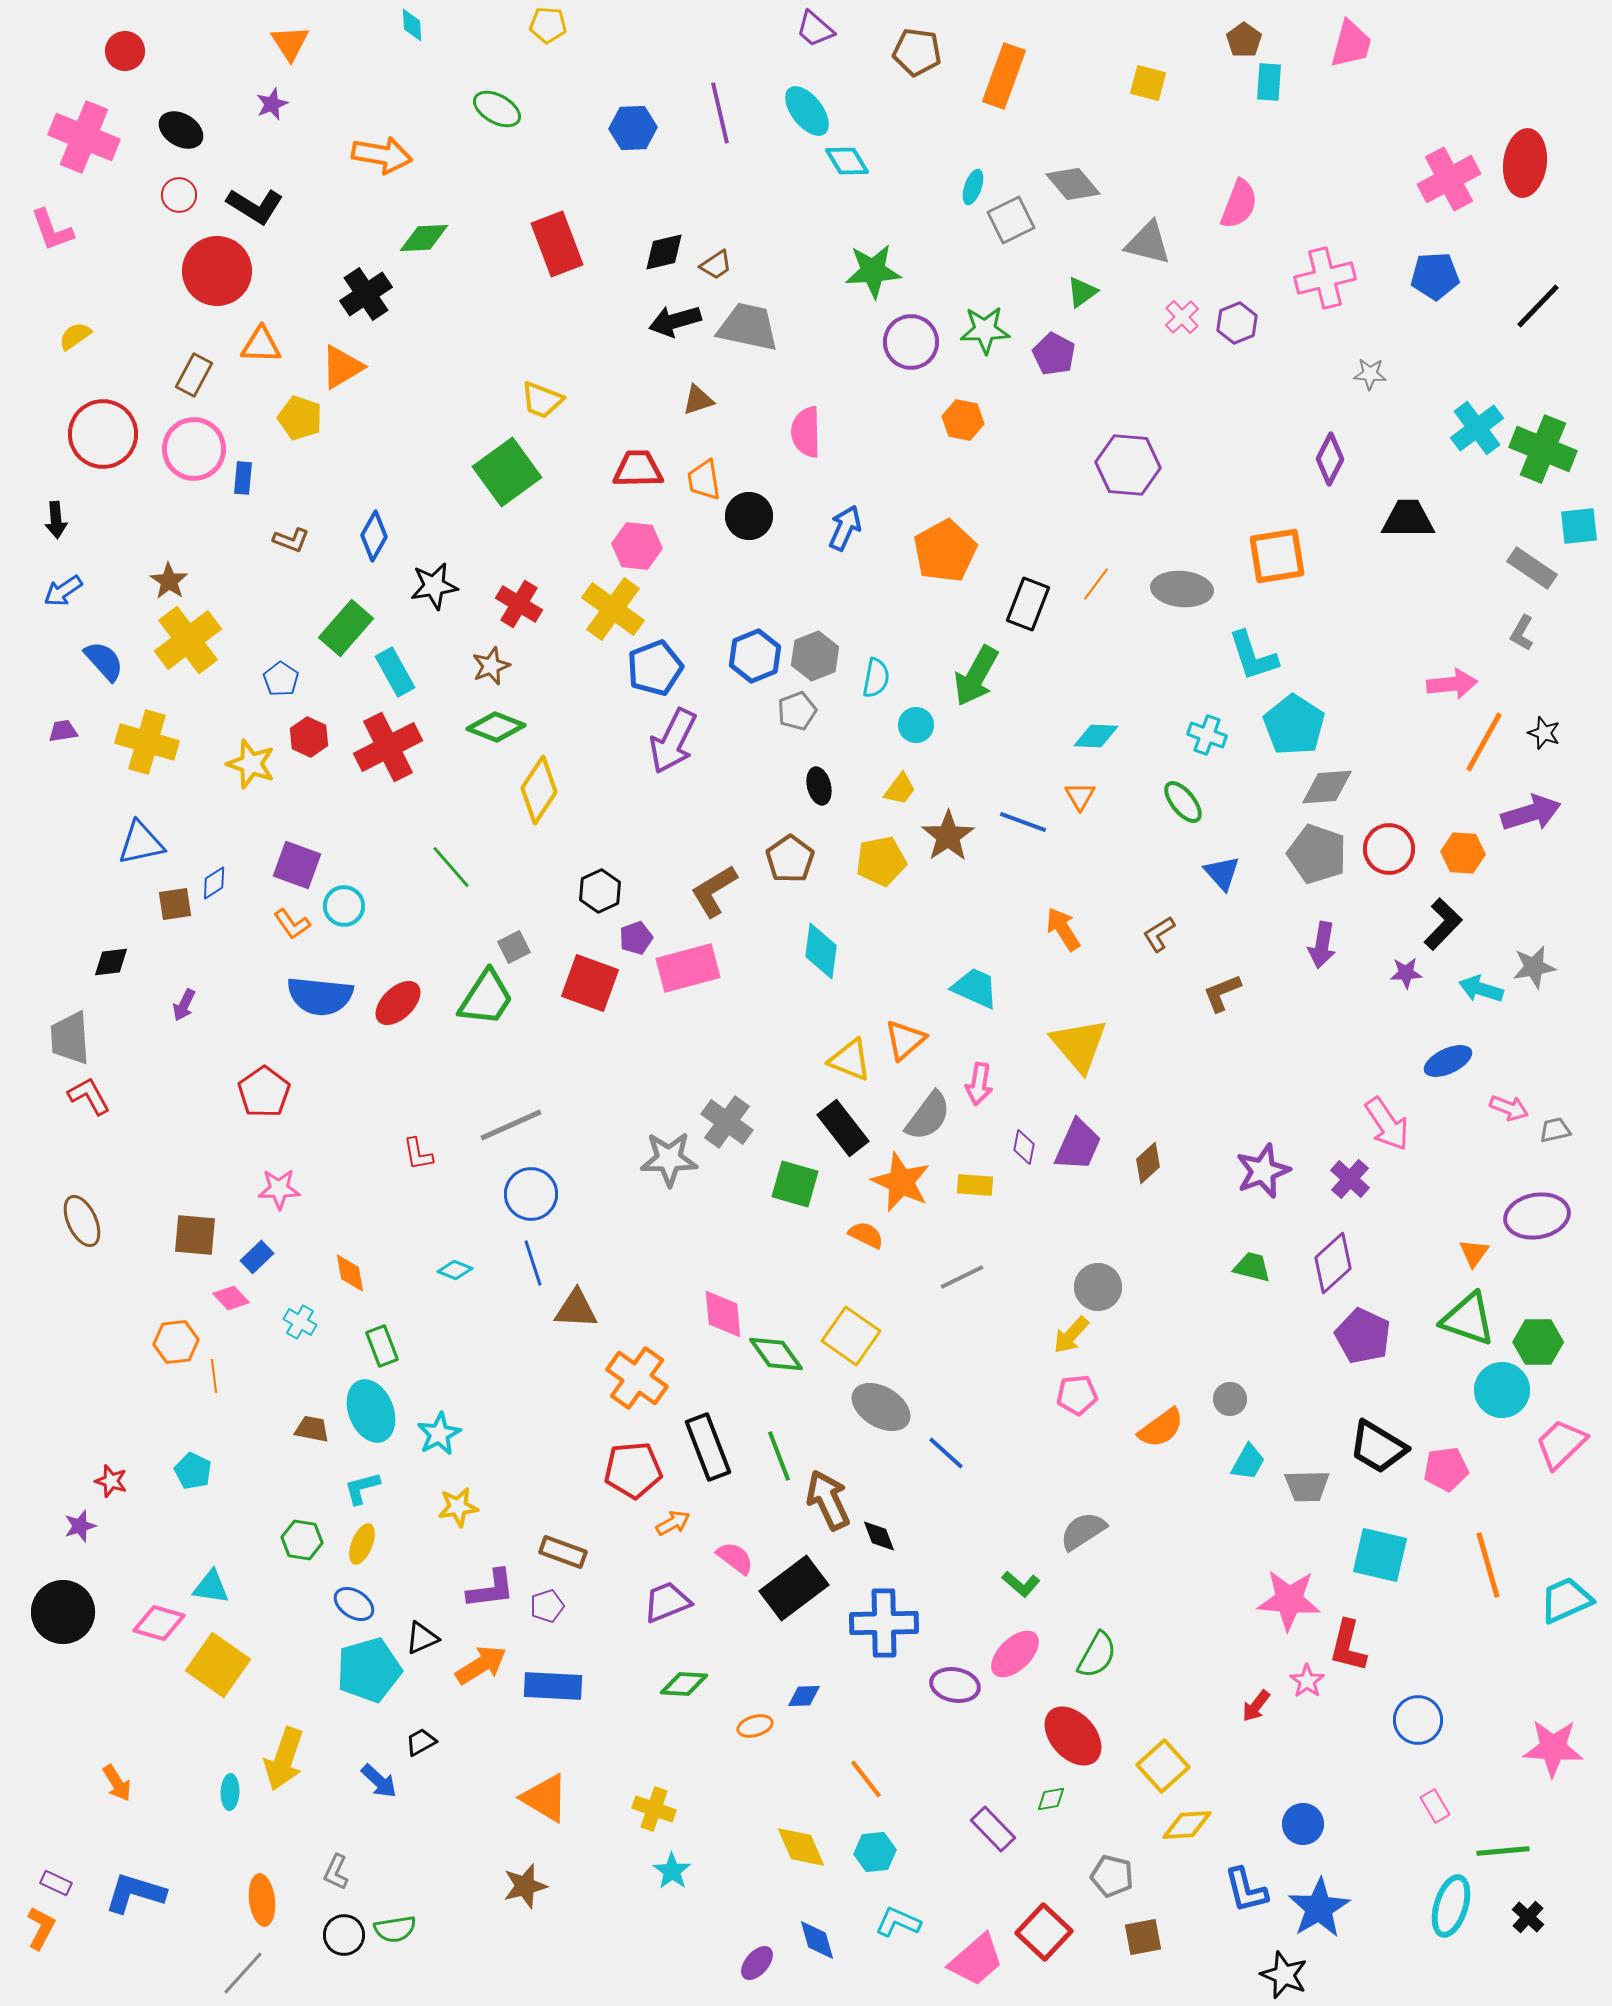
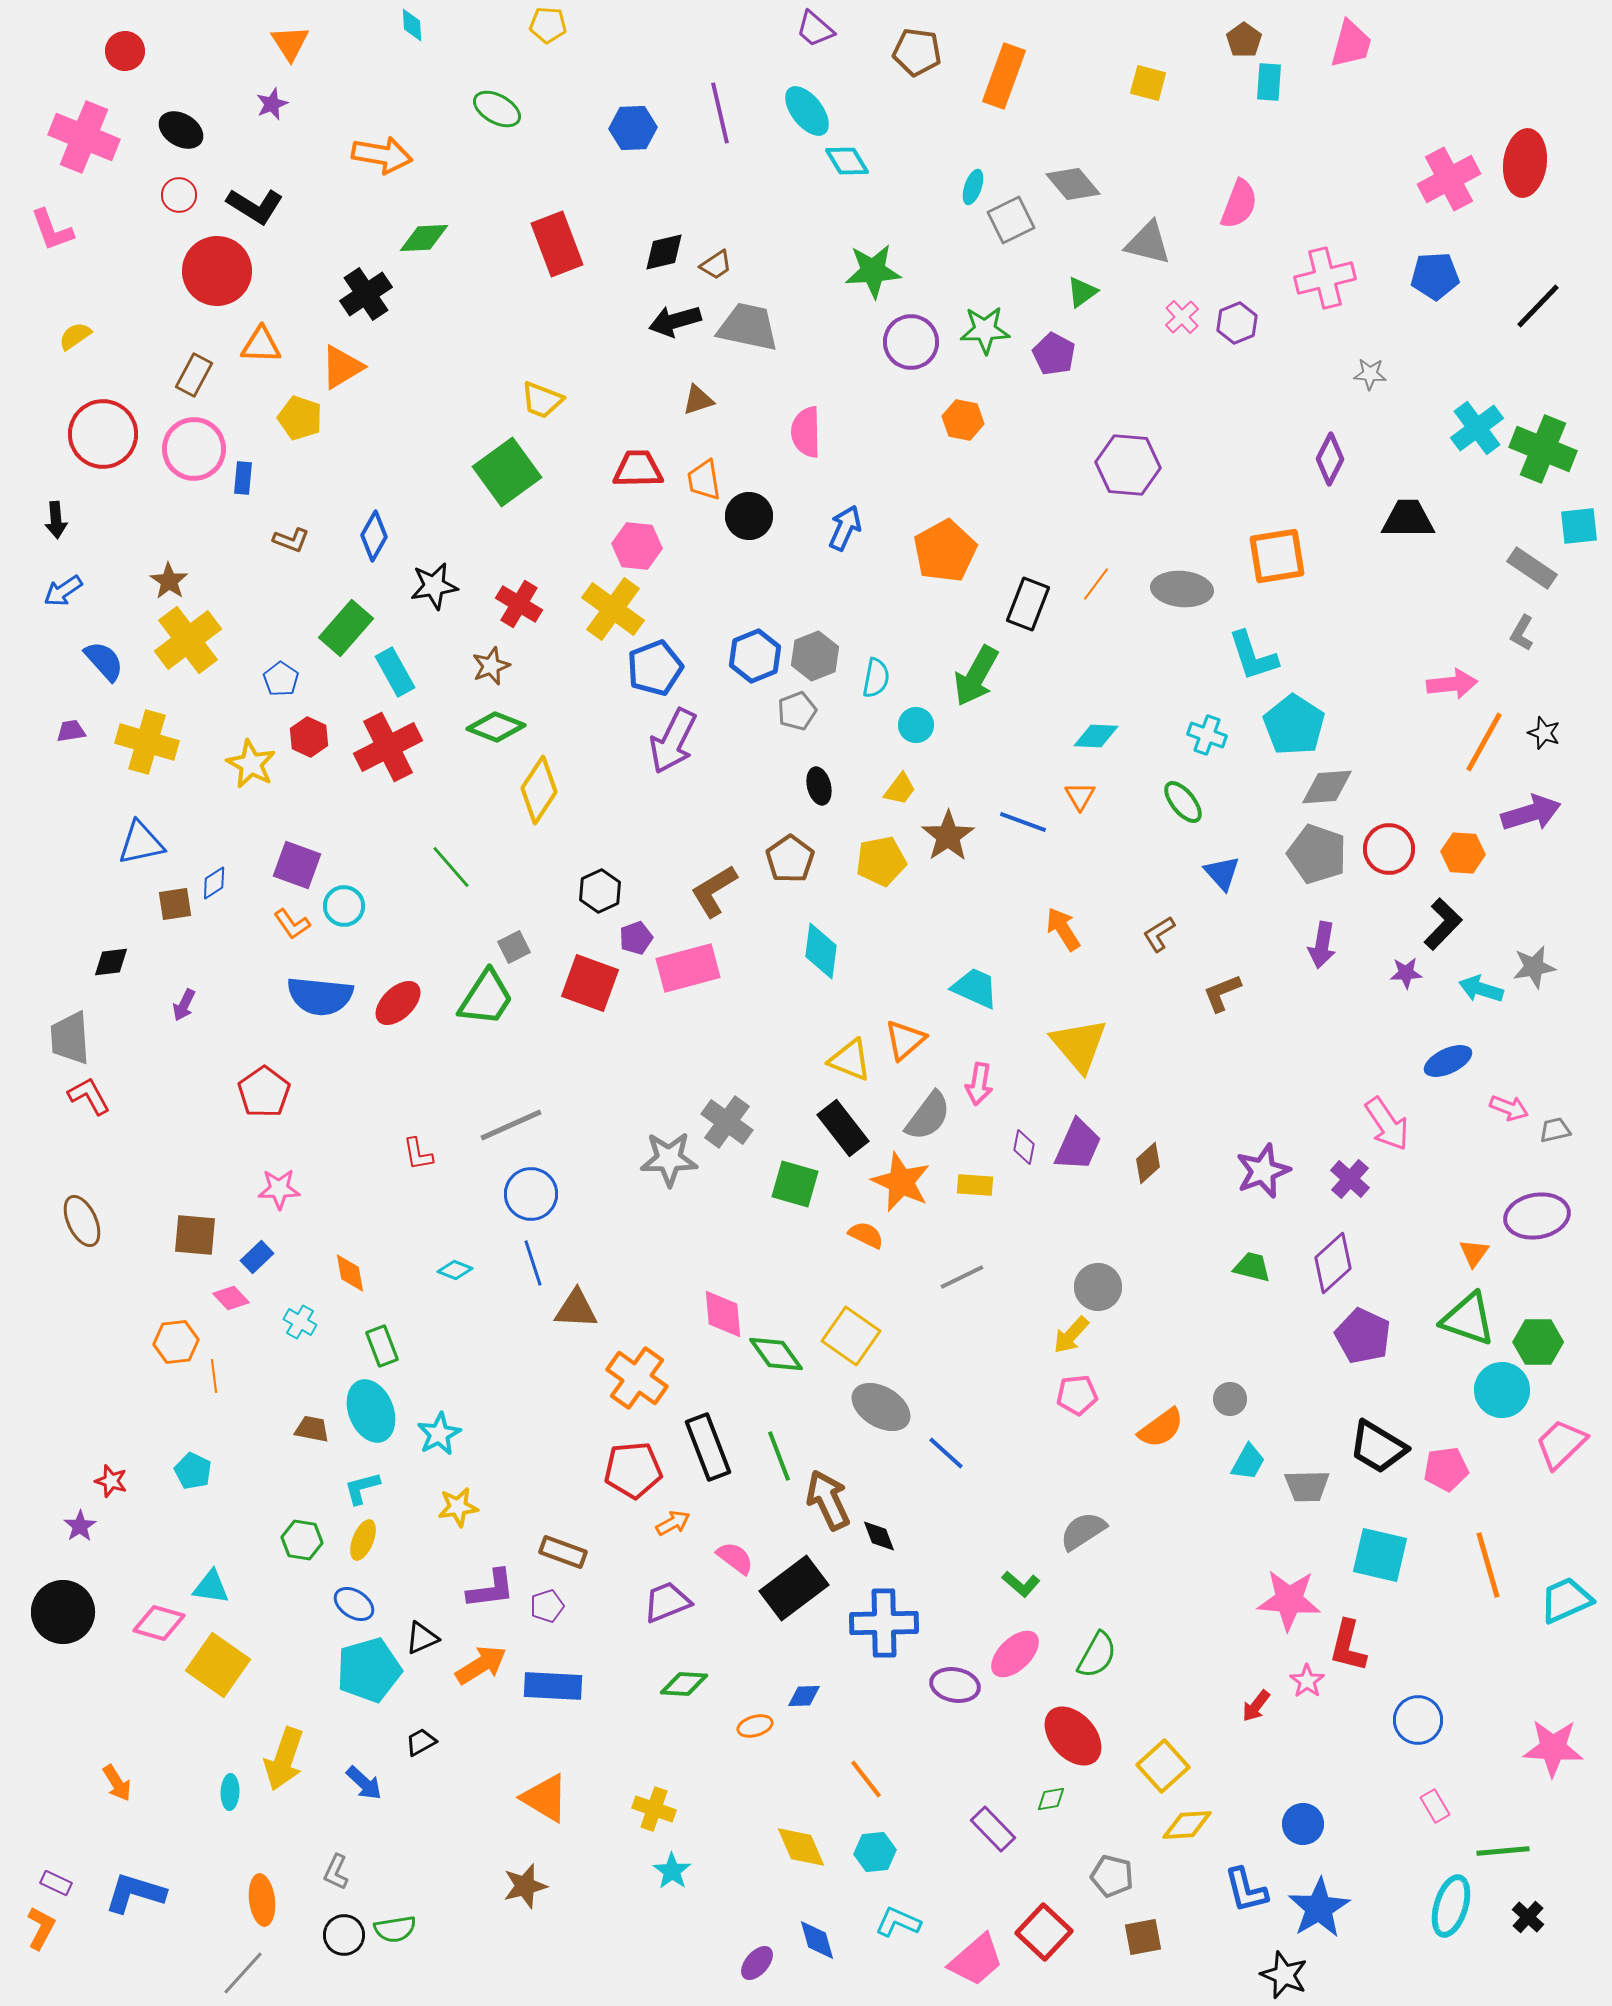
purple trapezoid at (63, 731): moved 8 px right
yellow star at (251, 764): rotated 9 degrees clockwise
purple star at (80, 1526): rotated 16 degrees counterclockwise
yellow ellipse at (362, 1544): moved 1 px right, 4 px up
blue arrow at (379, 1781): moved 15 px left, 2 px down
